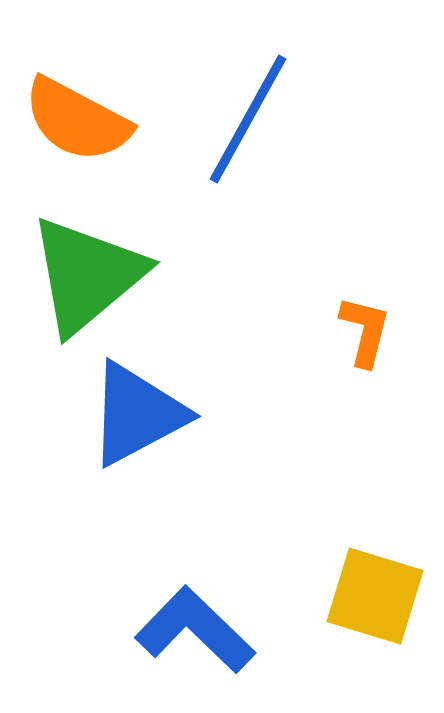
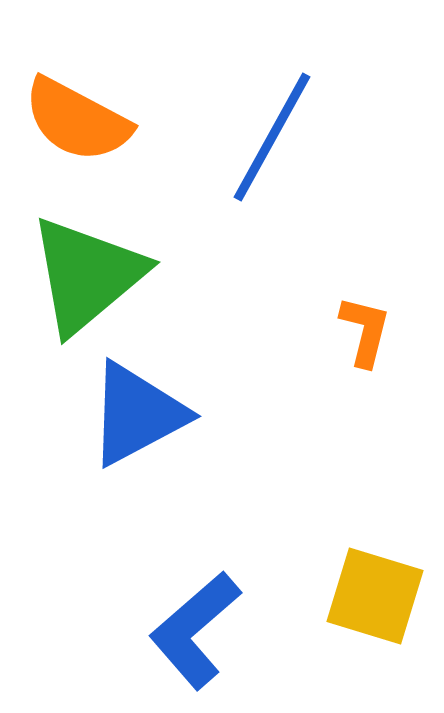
blue line: moved 24 px right, 18 px down
blue L-shape: rotated 85 degrees counterclockwise
